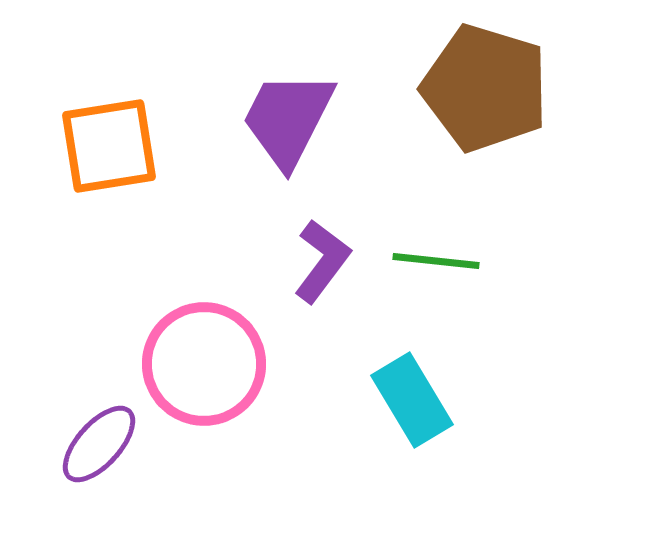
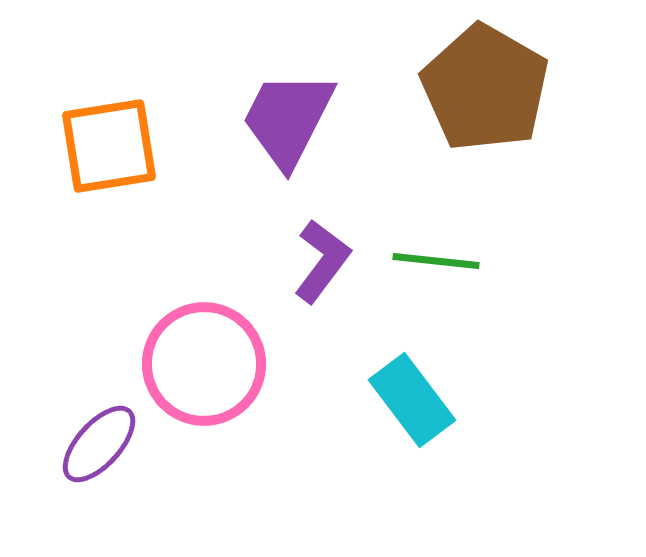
brown pentagon: rotated 13 degrees clockwise
cyan rectangle: rotated 6 degrees counterclockwise
